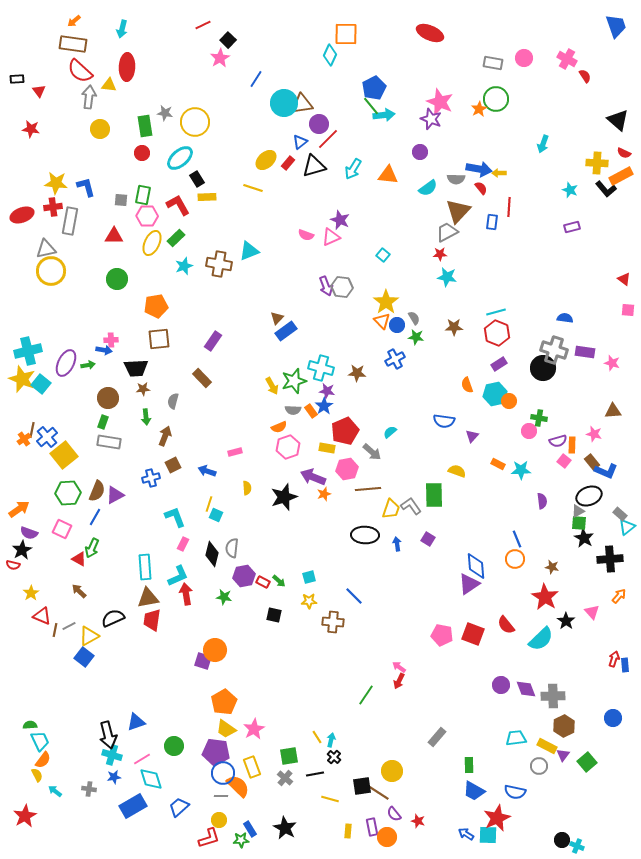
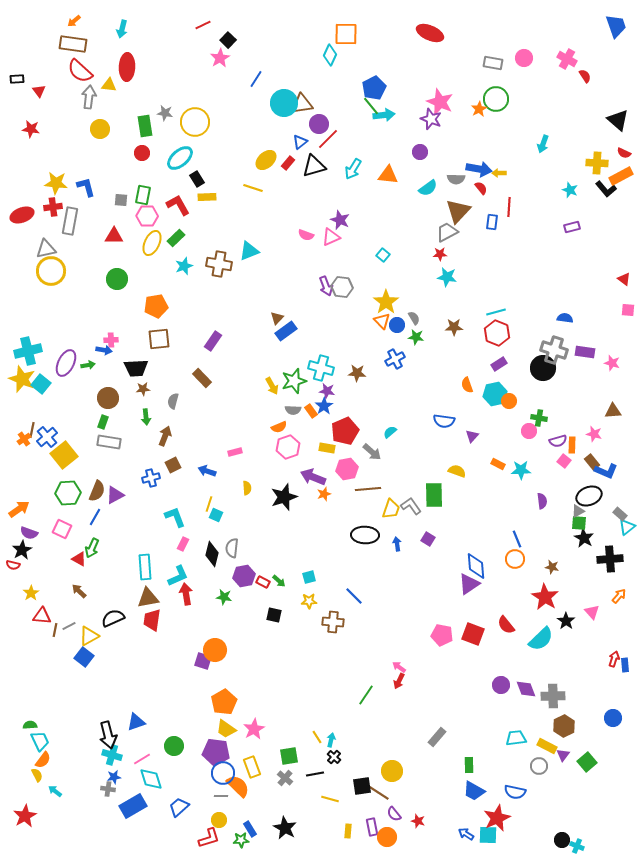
red triangle at (42, 616): rotated 18 degrees counterclockwise
gray cross at (89, 789): moved 19 px right
